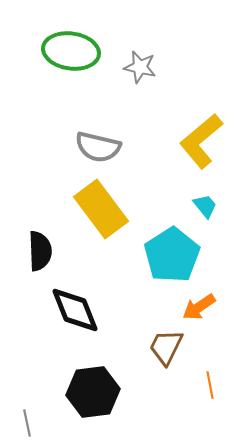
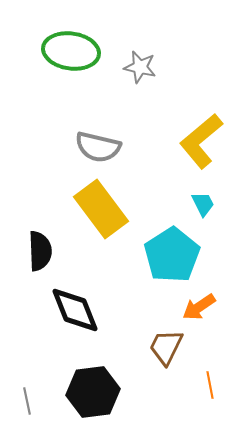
cyan trapezoid: moved 2 px left, 2 px up; rotated 12 degrees clockwise
gray line: moved 22 px up
